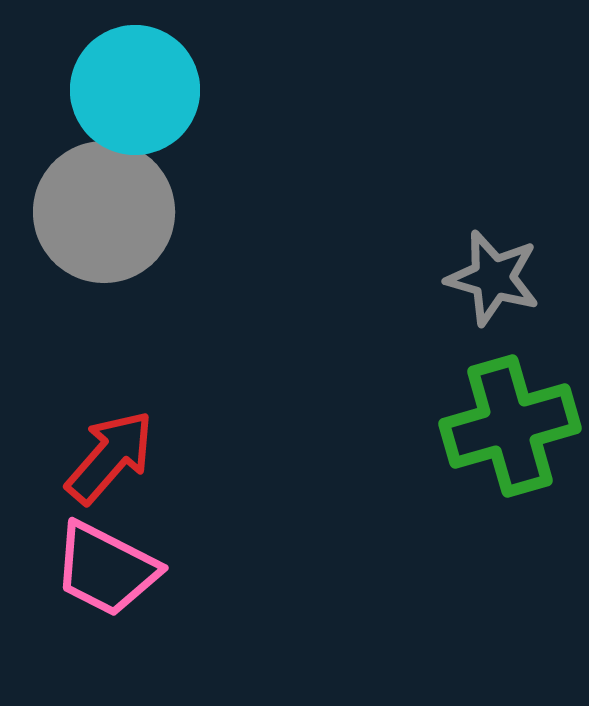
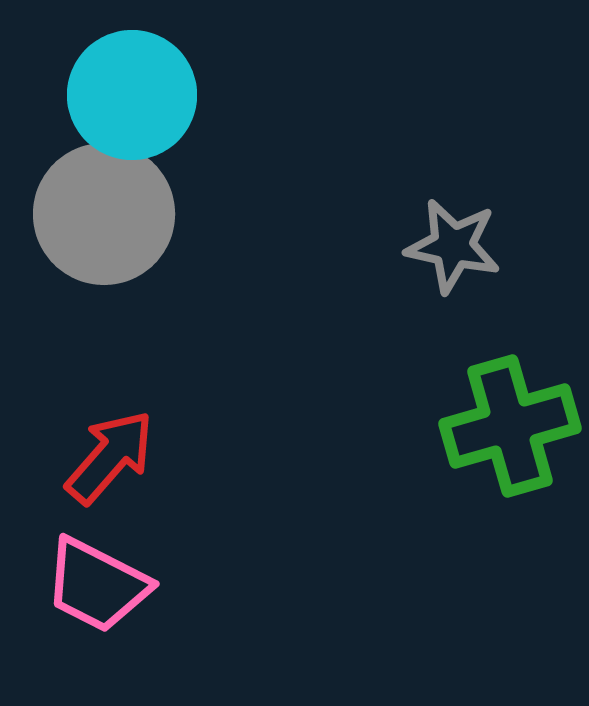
cyan circle: moved 3 px left, 5 px down
gray circle: moved 2 px down
gray star: moved 40 px left, 32 px up; rotated 4 degrees counterclockwise
pink trapezoid: moved 9 px left, 16 px down
